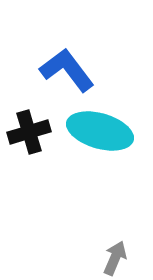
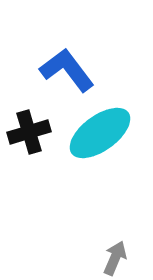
cyan ellipse: moved 2 px down; rotated 52 degrees counterclockwise
